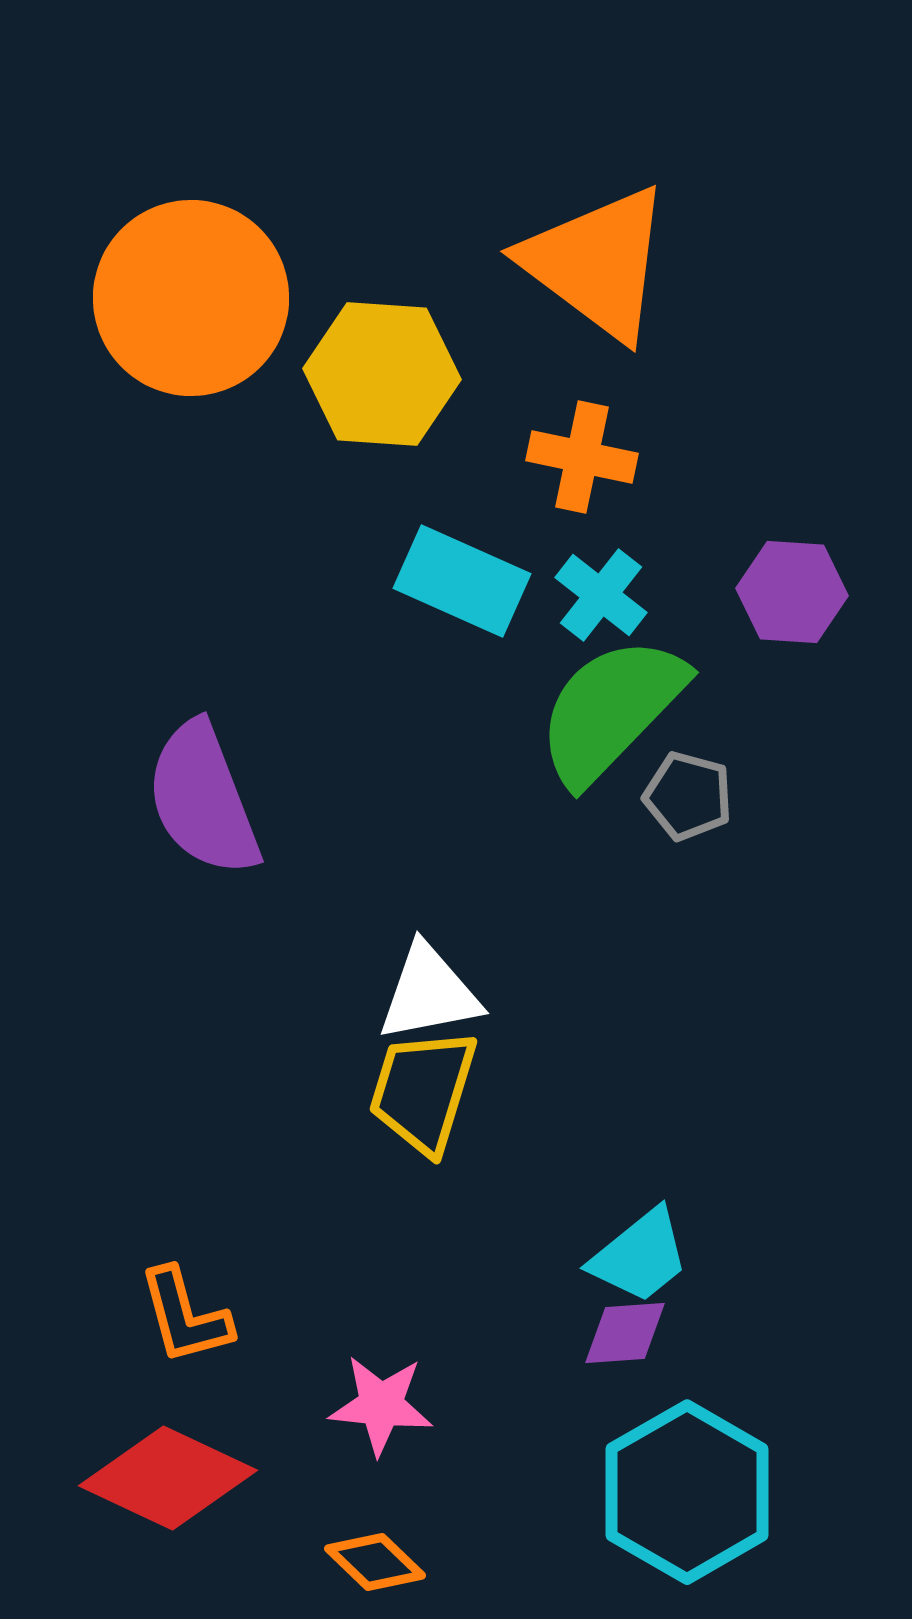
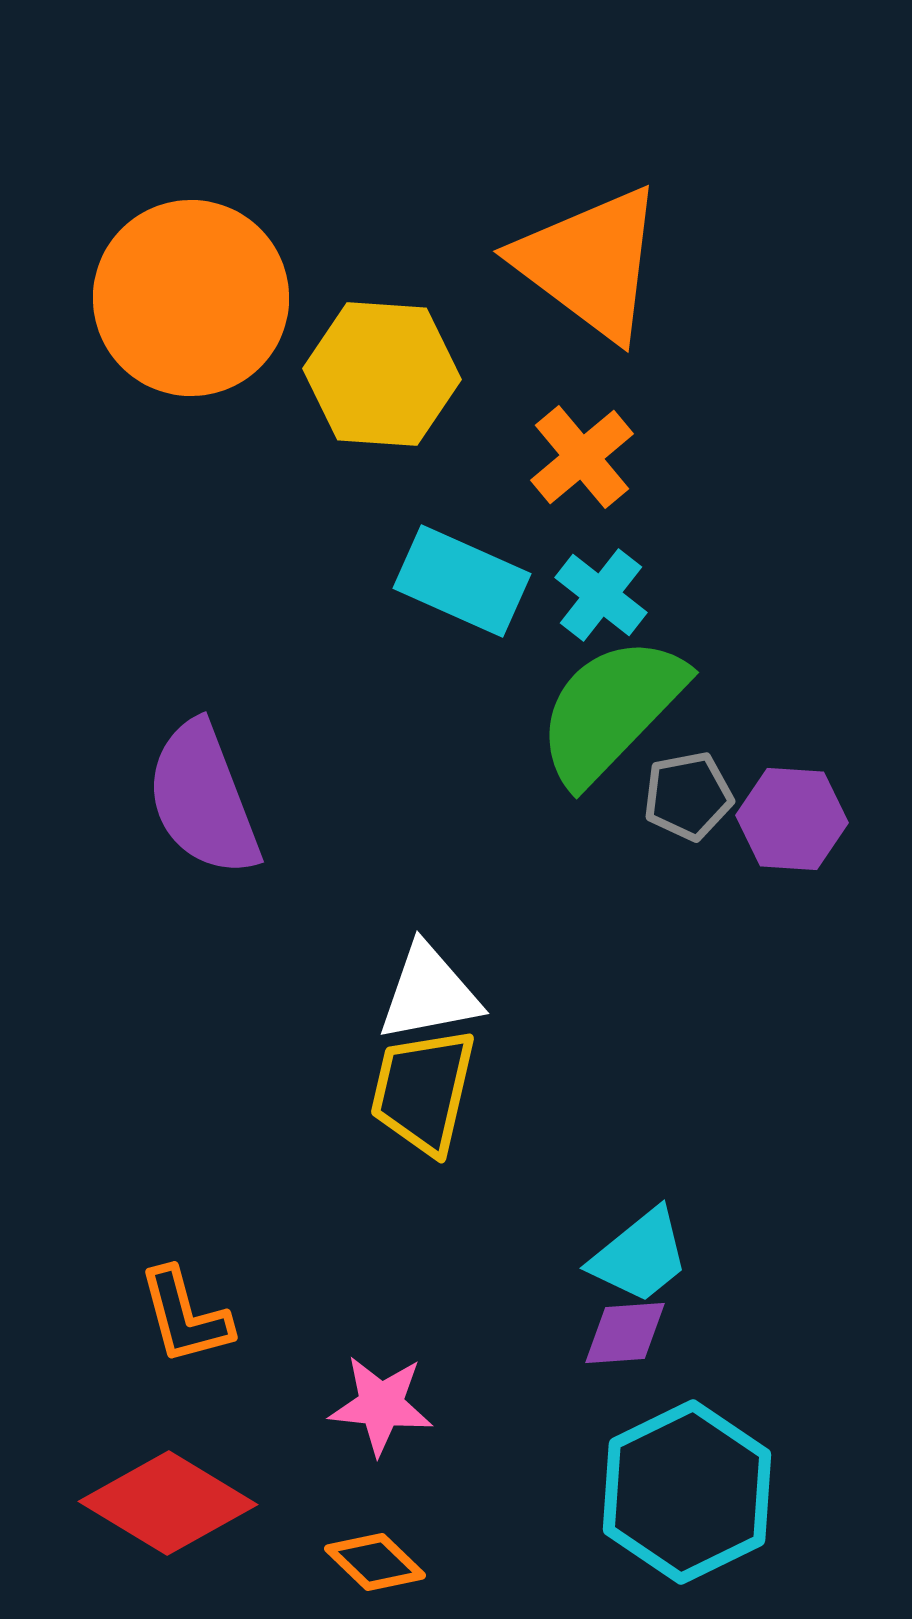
orange triangle: moved 7 px left
orange cross: rotated 38 degrees clockwise
purple hexagon: moved 227 px down
gray pentagon: rotated 26 degrees counterclockwise
yellow trapezoid: rotated 4 degrees counterclockwise
red diamond: moved 25 px down; rotated 6 degrees clockwise
cyan hexagon: rotated 4 degrees clockwise
